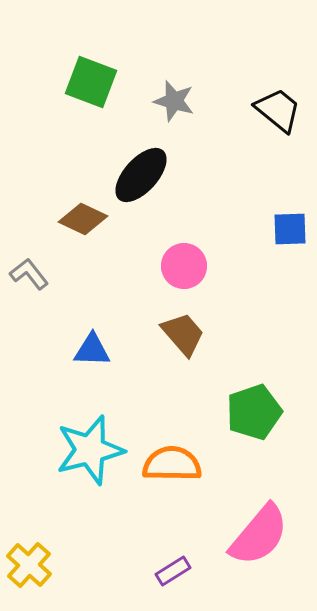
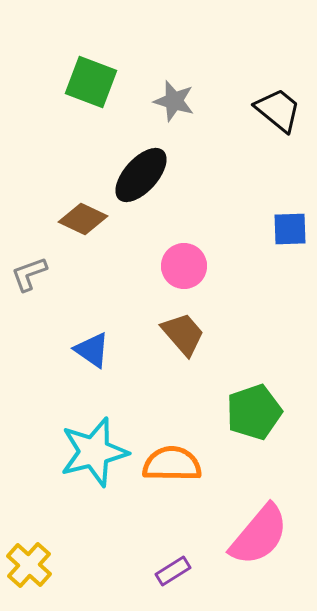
gray L-shape: rotated 72 degrees counterclockwise
blue triangle: rotated 33 degrees clockwise
cyan star: moved 4 px right, 2 px down
